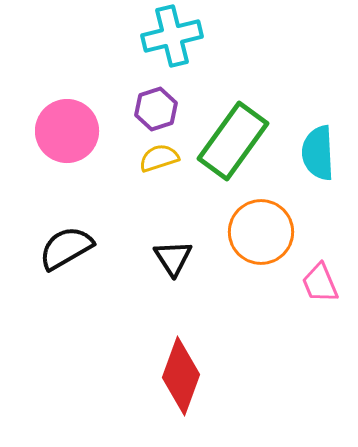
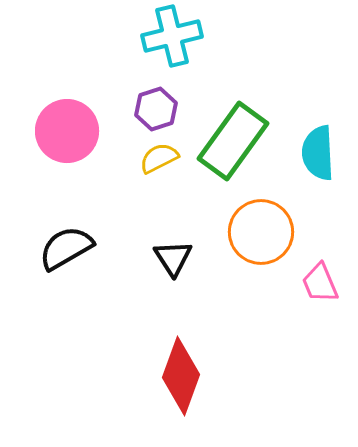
yellow semicircle: rotated 9 degrees counterclockwise
